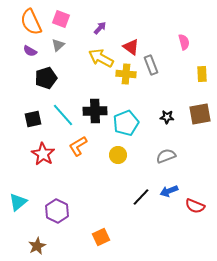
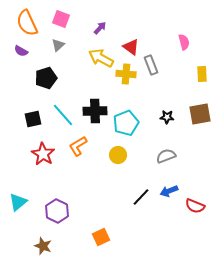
orange semicircle: moved 4 px left, 1 px down
purple semicircle: moved 9 px left
brown star: moved 6 px right; rotated 24 degrees counterclockwise
